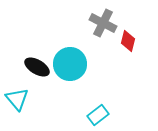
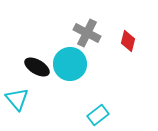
gray cross: moved 16 px left, 10 px down
